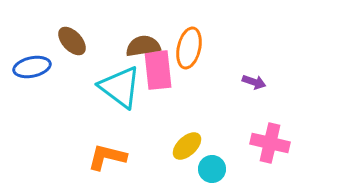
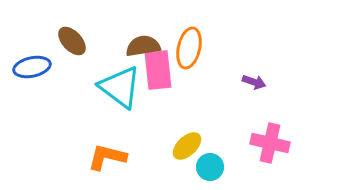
cyan circle: moved 2 px left, 2 px up
